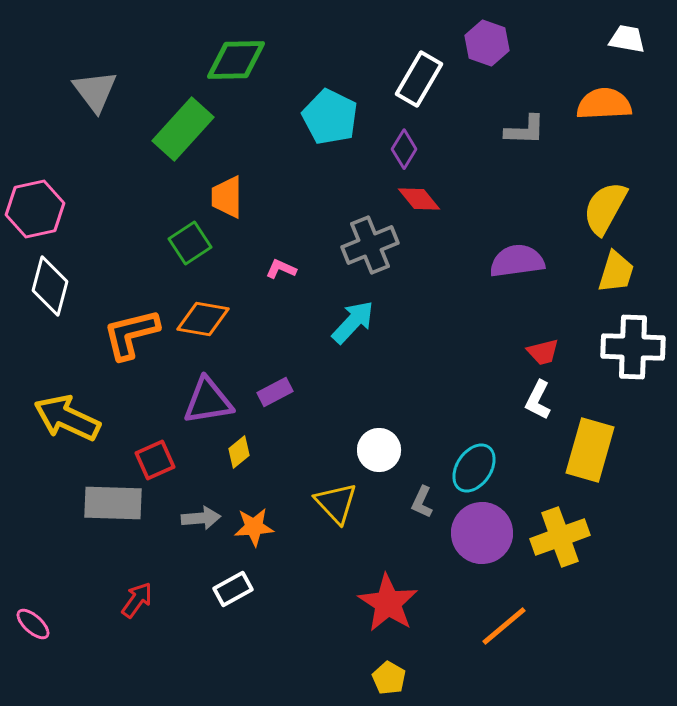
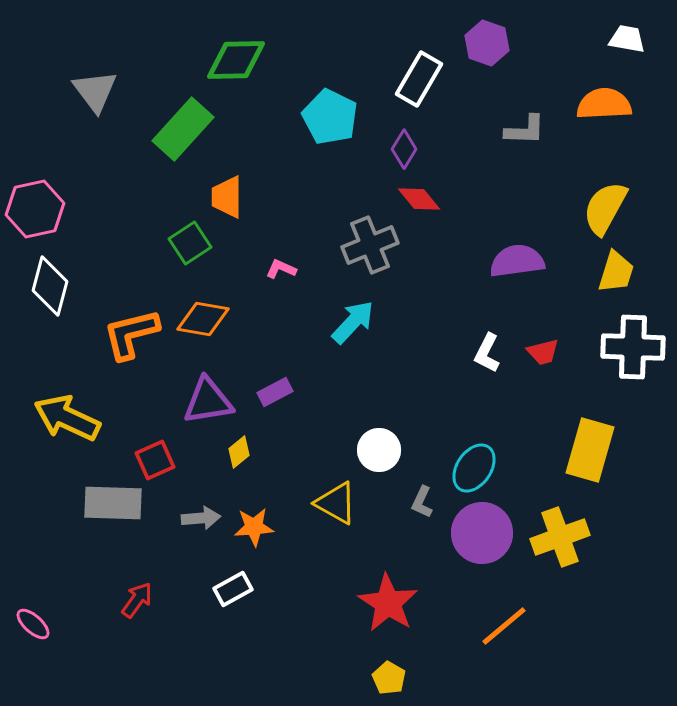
white L-shape at (538, 400): moved 51 px left, 47 px up
yellow triangle at (336, 503): rotated 18 degrees counterclockwise
